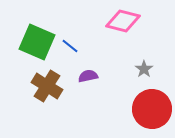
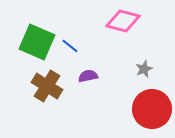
gray star: rotated 12 degrees clockwise
